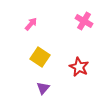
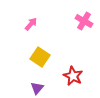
red star: moved 6 px left, 9 px down
purple triangle: moved 6 px left
